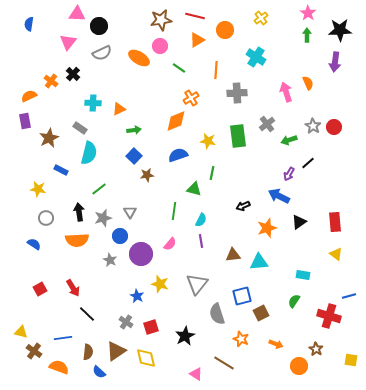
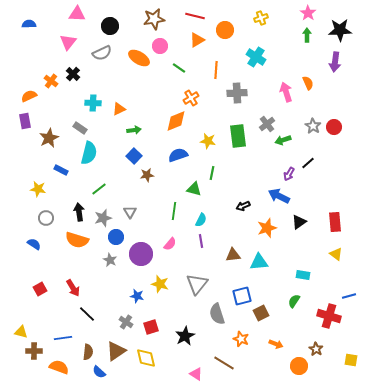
yellow cross at (261, 18): rotated 16 degrees clockwise
brown star at (161, 20): moved 7 px left, 1 px up
blue semicircle at (29, 24): rotated 80 degrees clockwise
black circle at (99, 26): moved 11 px right
green arrow at (289, 140): moved 6 px left
blue circle at (120, 236): moved 4 px left, 1 px down
orange semicircle at (77, 240): rotated 20 degrees clockwise
blue star at (137, 296): rotated 16 degrees counterclockwise
brown cross at (34, 351): rotated 35 degrees counterclockwise
